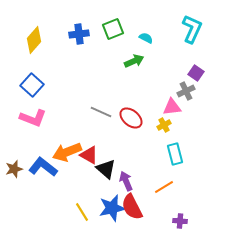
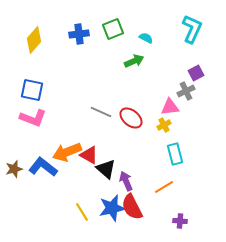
purple square: rotated 28 degrees clockwise
blue square: moved 5 px down; rotated 30 degrees counterclockwise
pink triangle: moved 2 px left
